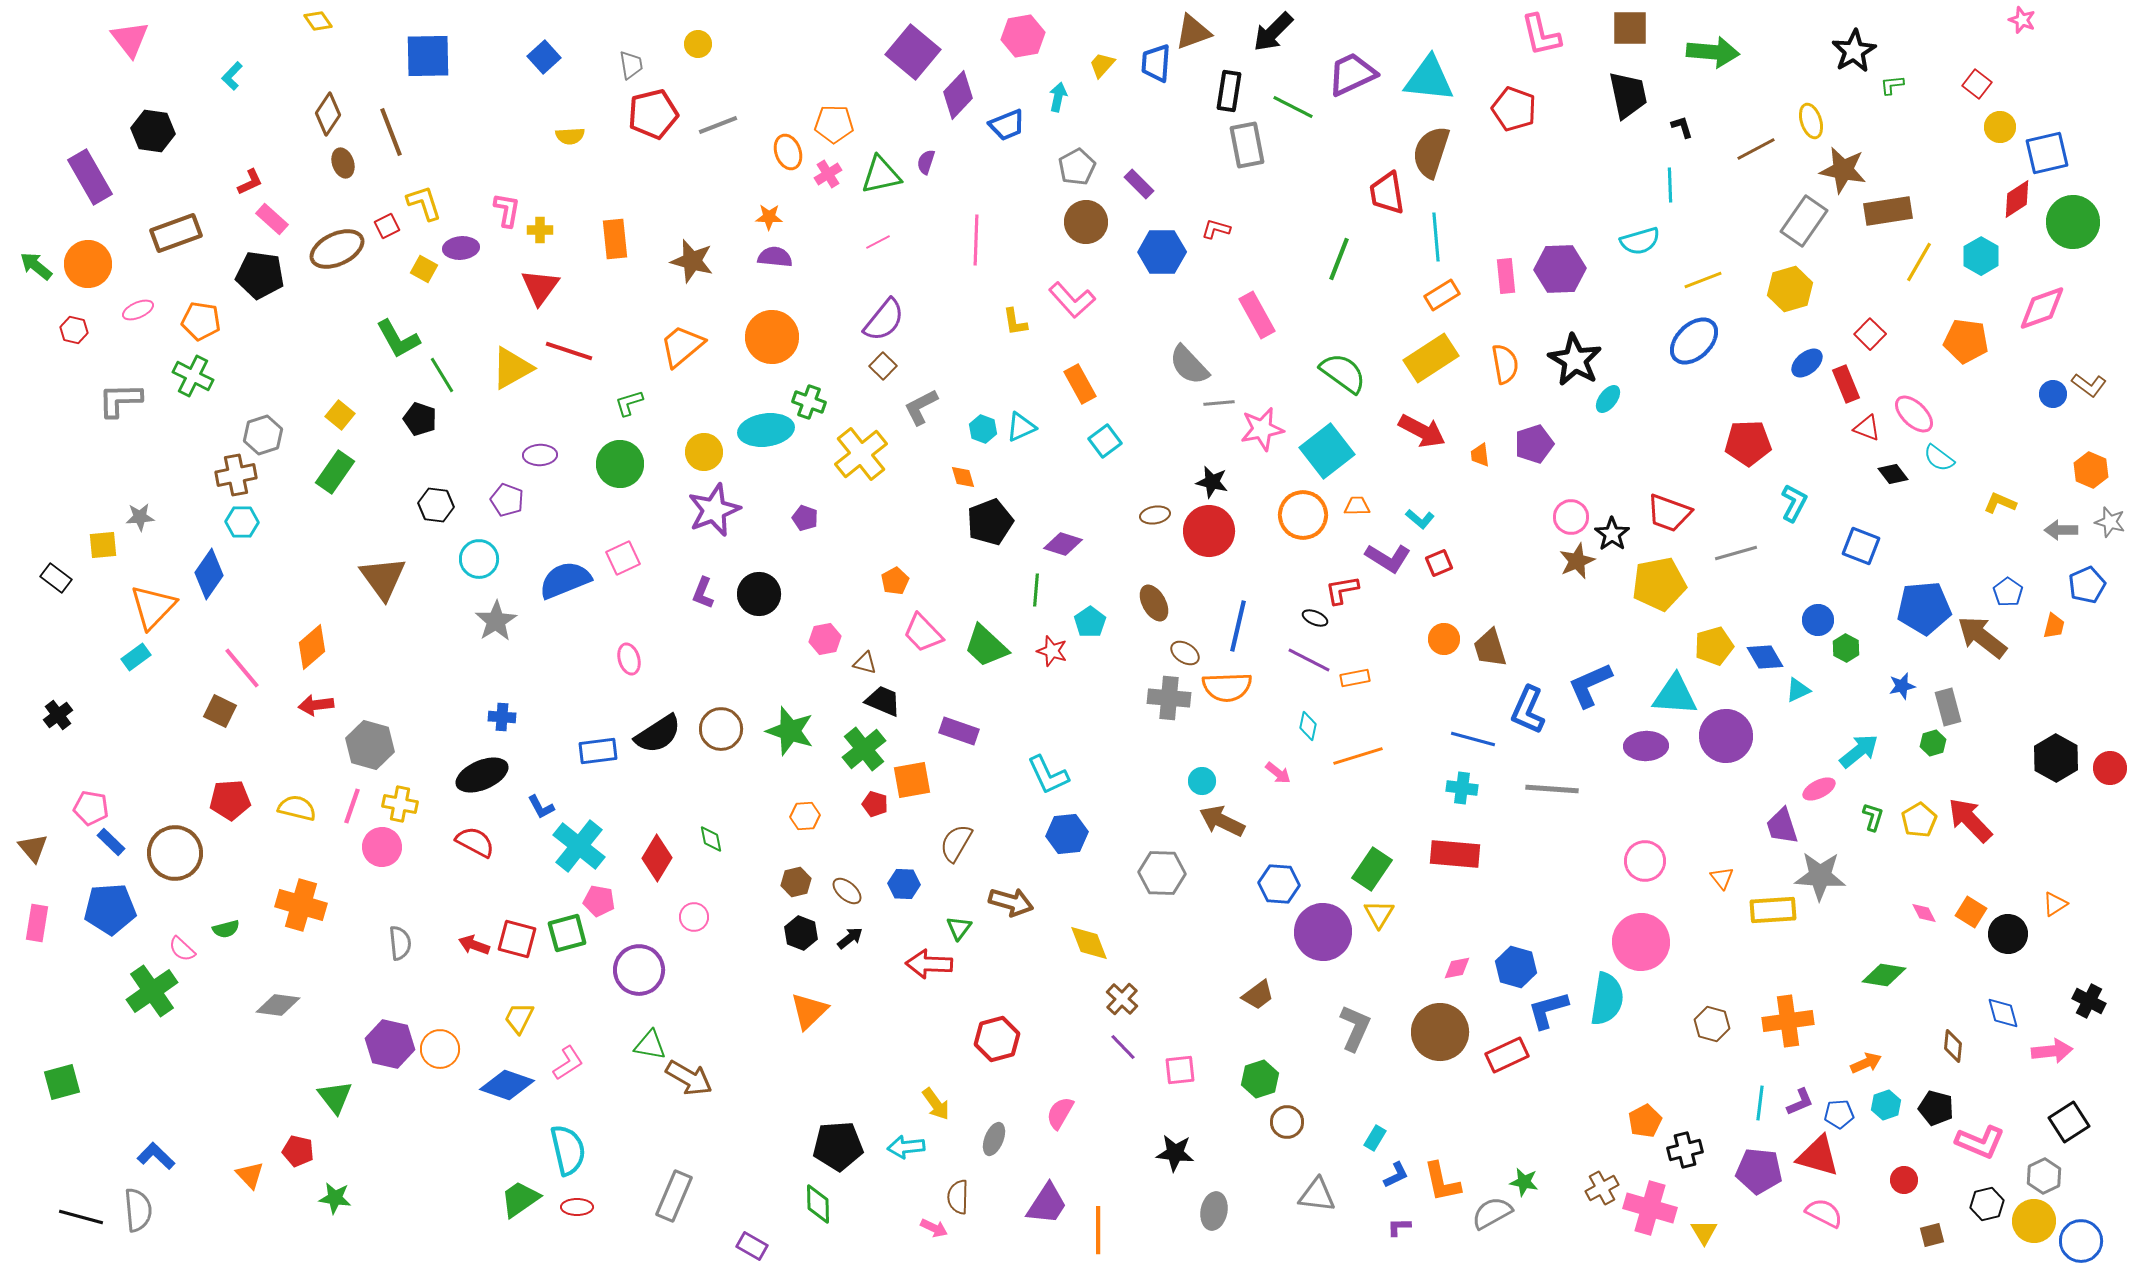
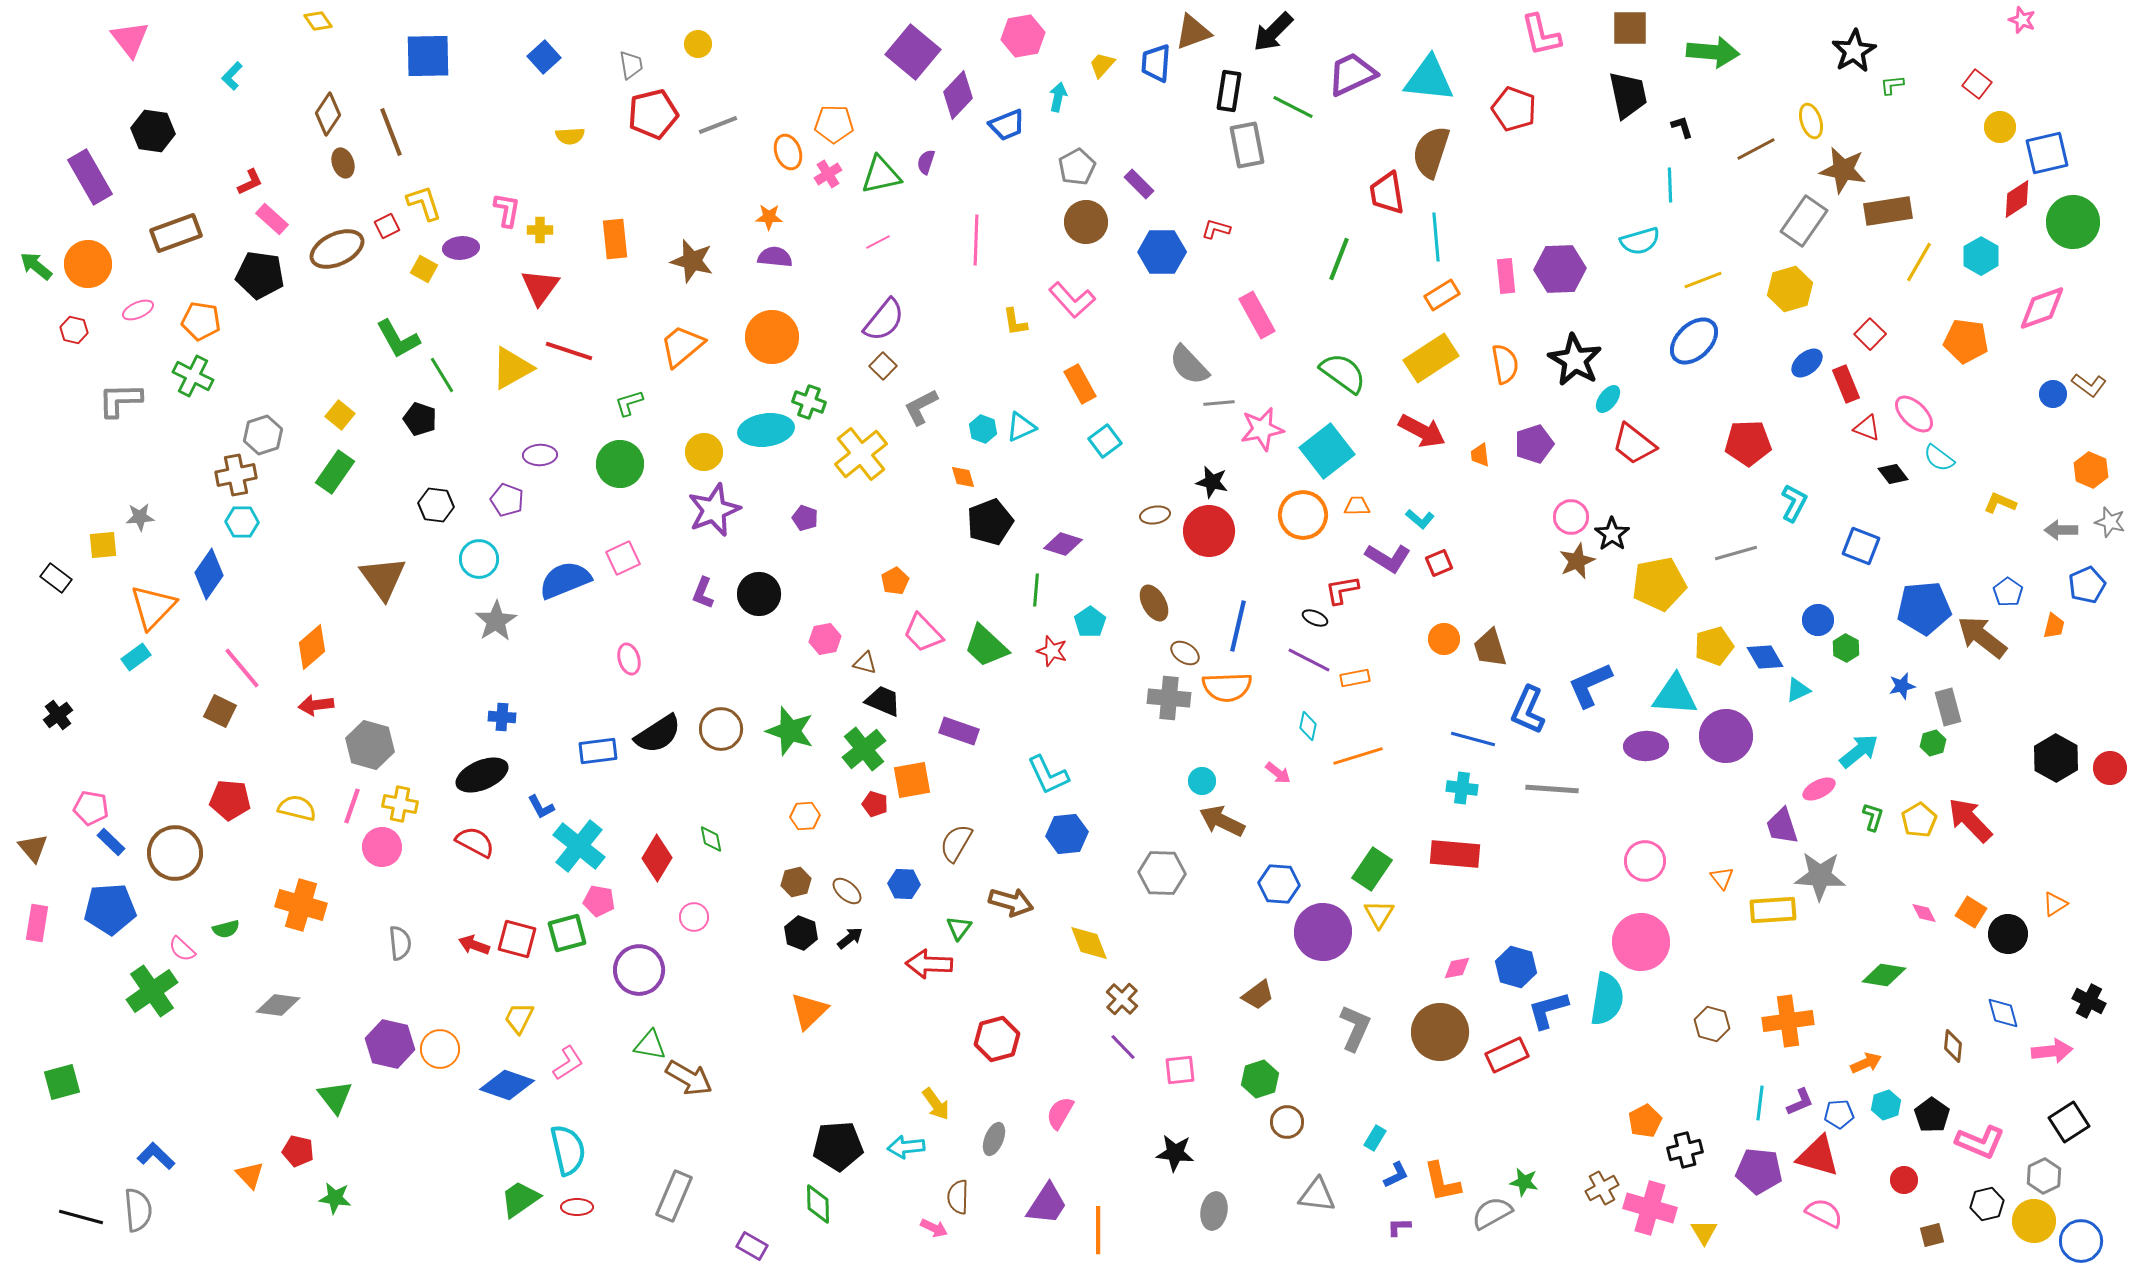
red trapezoid at (1669, 513): moved 35 px left, 69 px up; rotated 18 degrees clockwise
red pentagon at (230, 800): rotated 9 degrees clockwise
black pentagon at (1936, 1108): moved 4 px left, 7 px down; rotated 20 degrees clockwise
